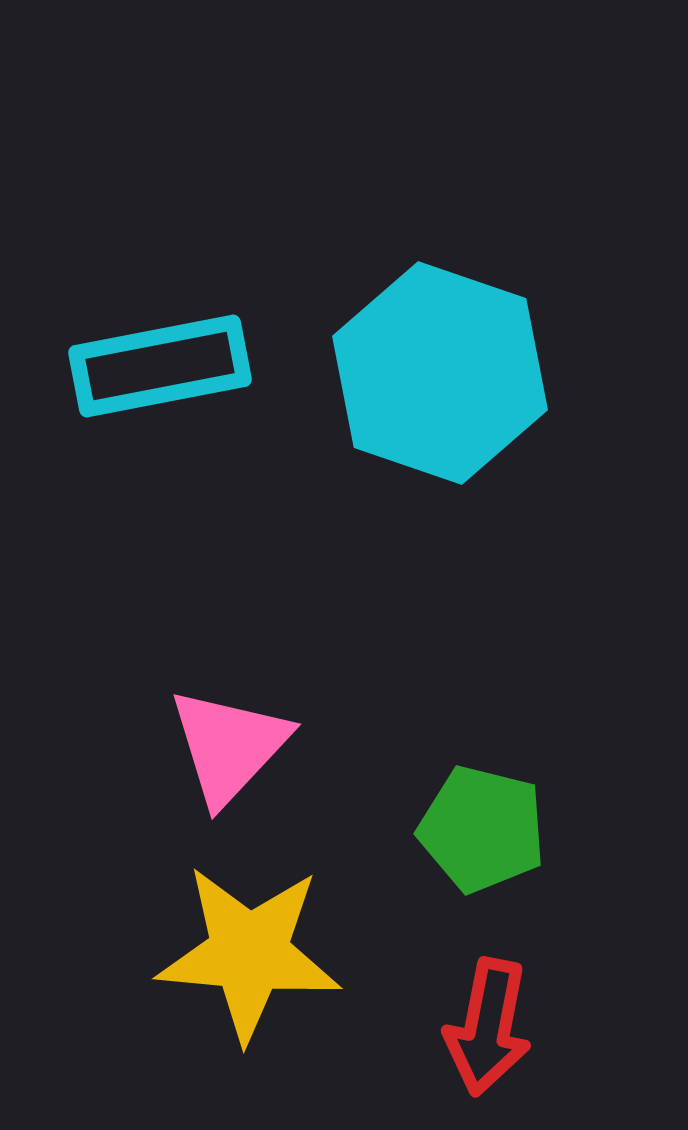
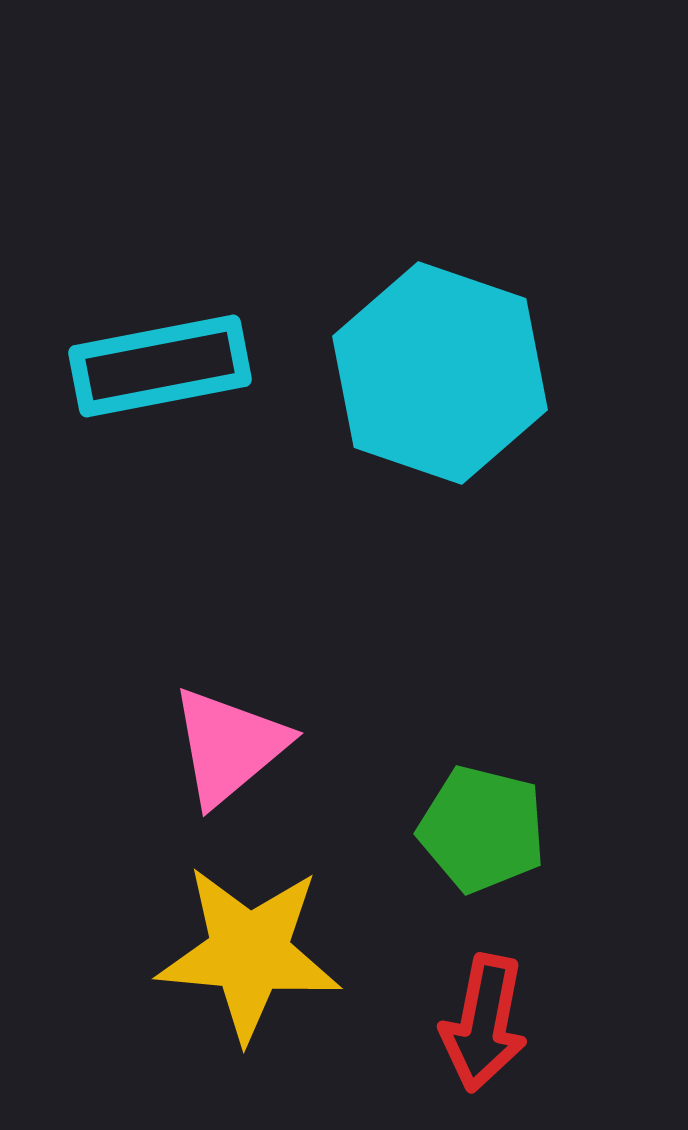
pink triangle: rotated 7 degrees clockwise
red arrow: moved 4 px left, 4 px up
